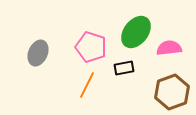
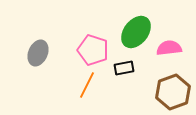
pink pentagon: moved 2 px right, 3 px down
brown hexagon: moved 1 px right
